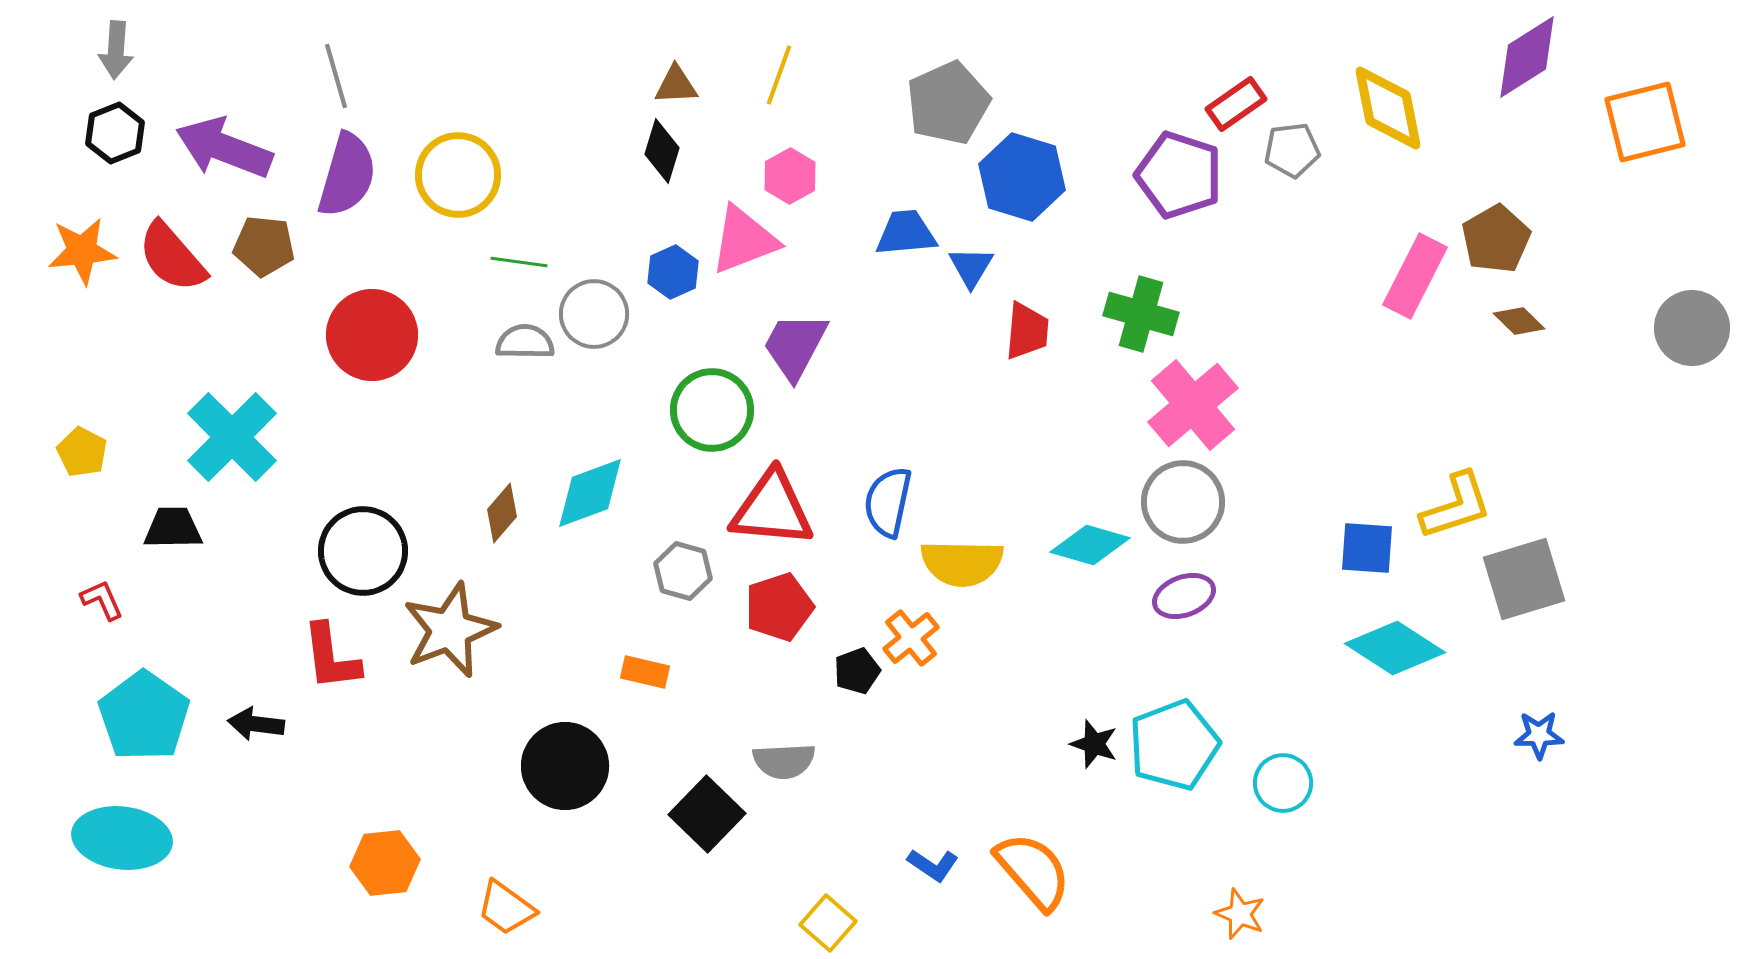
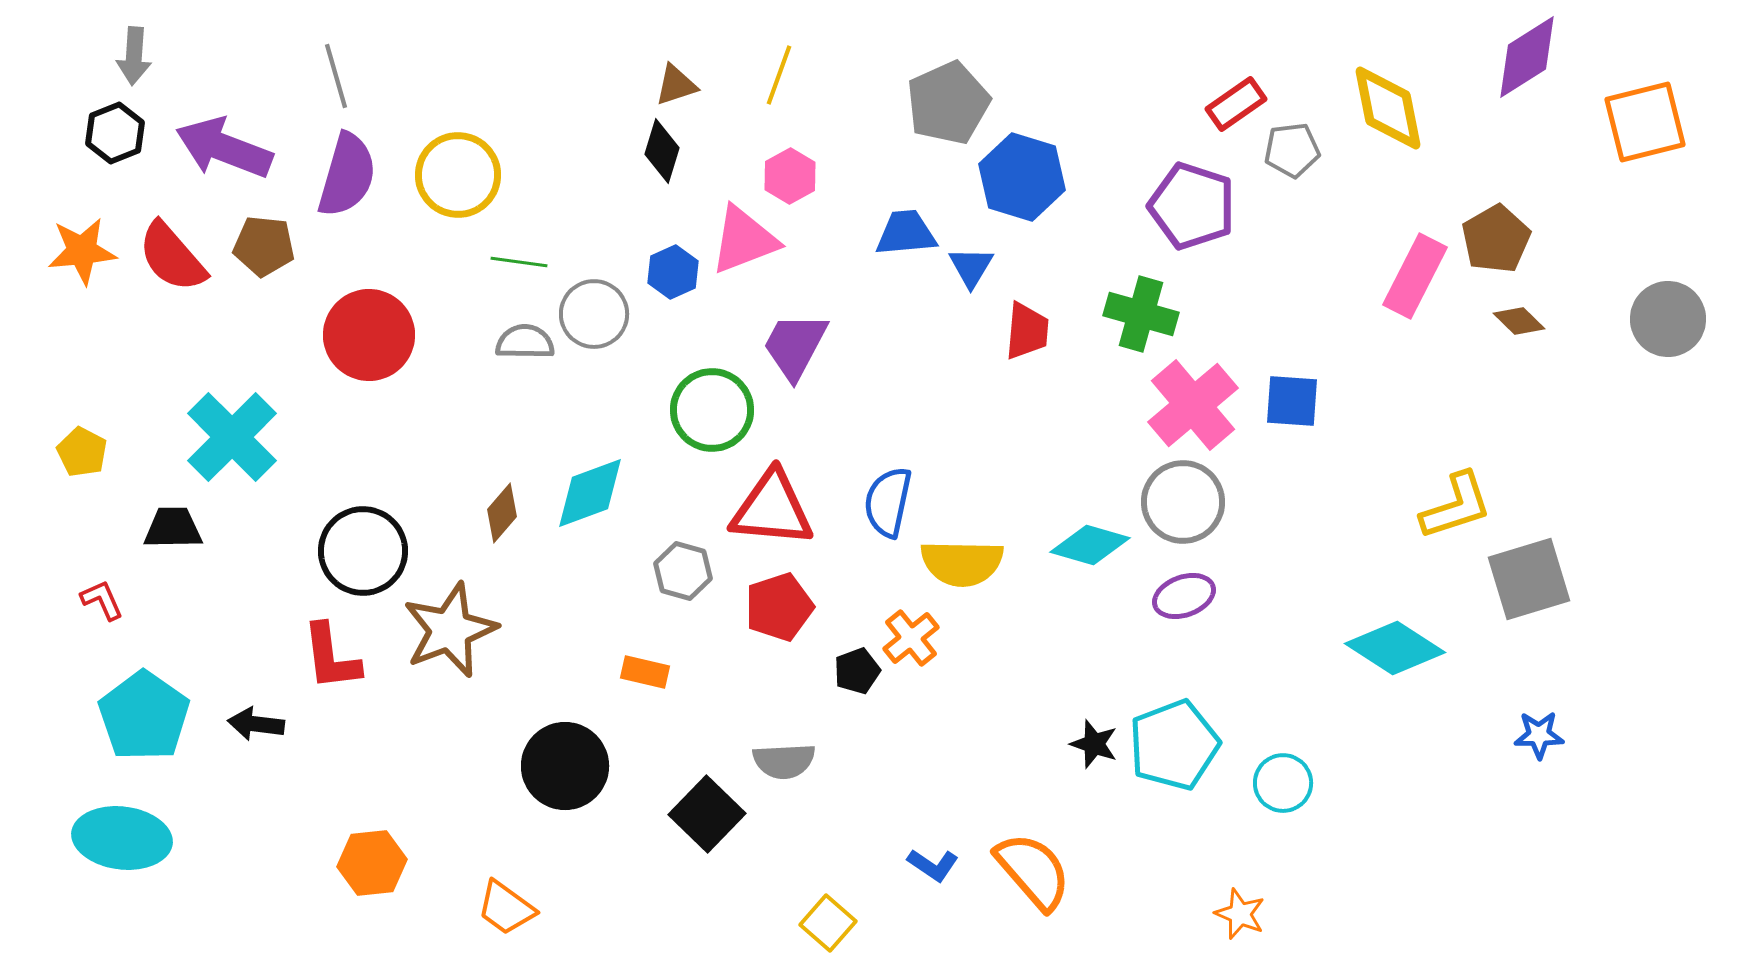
gray arrow at (116, 50): moved 18 px right, 6 px down
brown triangle at (676, 85): rotated 15 degrees counterclockwise
purple pentagon at (1179, 175): moved 13 px right, 31 px down
gray circle at (1692, 328): moved 24 px left, 9 px up
red circle at (372, 335): moved 3 px left
blue square at (1367, 548): moved 75 px left, 147 px up
gray square at (1524, 579): moved 5 px right
orange hexagon at (385, 863): moved 13 px left
